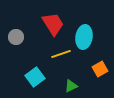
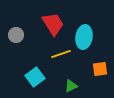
gray circle: moved 2 px up
orange square: rotated 21 degrees clockwise
